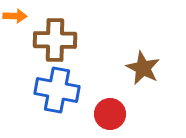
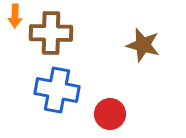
orange arrow: rotated 90 degrees clockwise
brown cross: moved 4 px left, 7 px up
brown star: moved 23 px up; rotated 12 degrees counterclockwise
